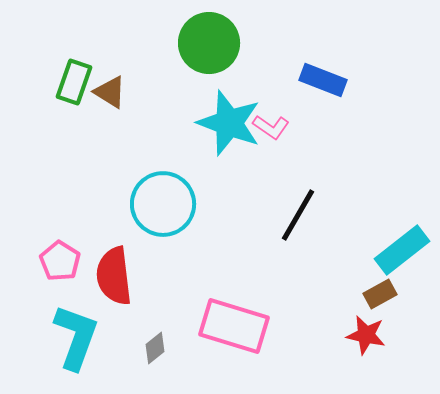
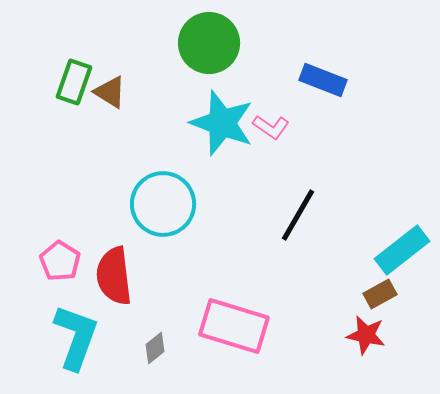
cyan star: moved 7 px left
